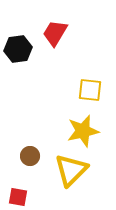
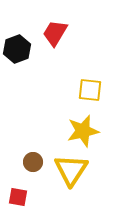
black hexagon: moved 1 px left; rotated 12 degrees counterclockwise
brown circle: moved 3 px right, 6 px down
yellow triangle: rotated 12 degrees counterclockwise
